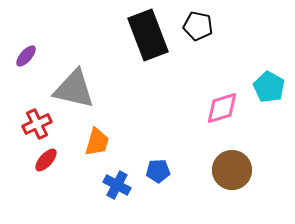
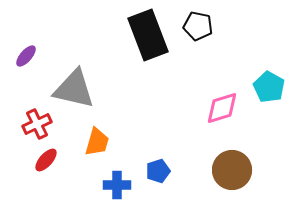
blue pentagon: rotated 15 degrees counterclockwise
blue cross: rotated 28 degrees counterclockwise
